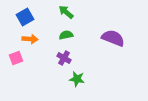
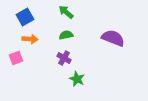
green star: rotated 14 degrees clockwise
